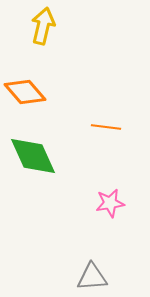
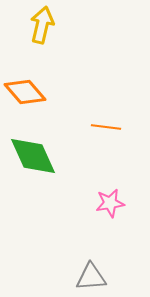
yellow arrow: moved 1 px left, 1 px up
gray triangle: moved 1 px left
